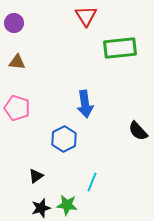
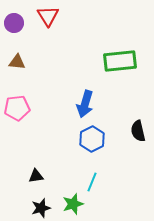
red triangle: moved 38 px left
green rectangle: moved 13 px down
blue arrow: rotated 24 degrees clockwise
pink pentagon: rotated 25 degrees counterclockwise
black semicircle: rotated 30 degrees clockwise
blue hexagon: moved 28 px right
black triangle: rotated 28 degrees clockwise
green star: moved 6 px right, 1 px up; rotated 25 degrees counterclockwise
